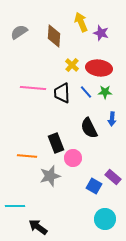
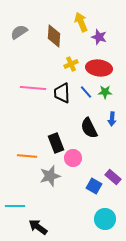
purple star: moved 2 px left, 4 px down
yellow cross: moved 1 px left, 1 px up; rotated 24 degrees clockwise
